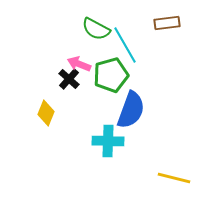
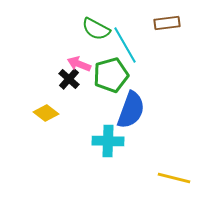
yellow diamond: rotated 75 degrees counterclockwise
